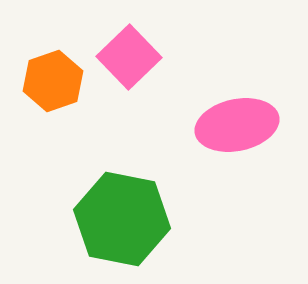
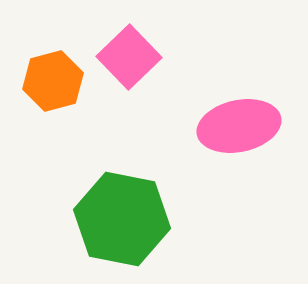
orange hexagon: rotated 4 degrees clockwise
pink ellipse: moved 2 px right, 1 px down
